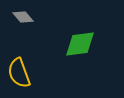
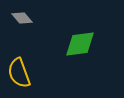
gray diamond: moved 1 px left, 1 px down
